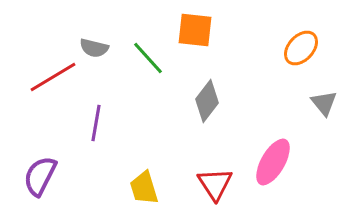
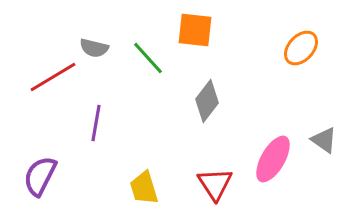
gray triangle: moved 37 px down; rotated 16 degrees counterclockwise
pink ellipse: moved 3 px up
